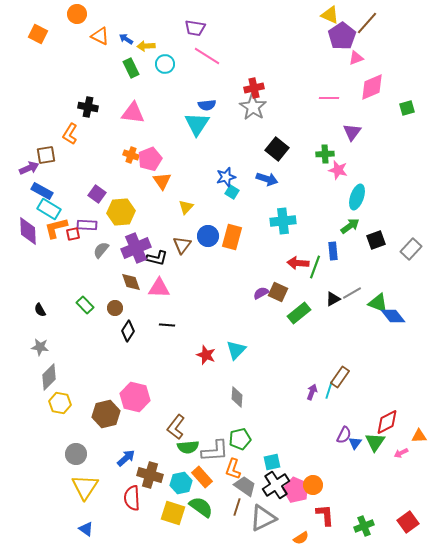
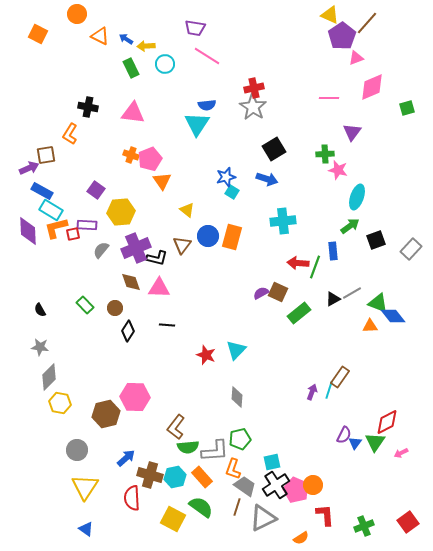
black square at (277, 149): moved 3 px left; rotated 20 degrees clockwise
purple square at (97, 194): moved 1 px left, 4 px up
yellow triangle at (186, 207): moved 1 px right, 3 px down; rotated 35 degrees counterclockwise
cyan rectangle at (49, 209): moved 2 px right, 1 px down
pink hexagon at (135, 397): rotated 12 degrees counterclockwise
orange triangle at (419, 436): moved 49 px left, 110 px up
gray circle at (76, 454): moved 1 px right, 4 px up
cyan hexagon at (181, 483): moved 6 px left, 6 px up
yellow square at (173, 513): moved 6 px down; rotated 10 degrees clockwise
